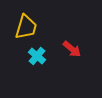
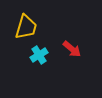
cyan cross: moved 2 px right, 1 px up; rotated 18 degrees clockwise
